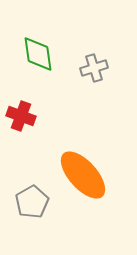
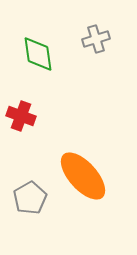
gray cross: moved 2 px right, 29 px up
orange ellipse: moved 1 px down
gray pentagon: moved 2 px left, 4 px up
